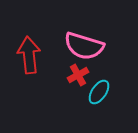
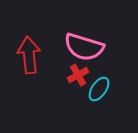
pink semicircle: moved 1 px down
cyan ellipse: moved 3 px up
